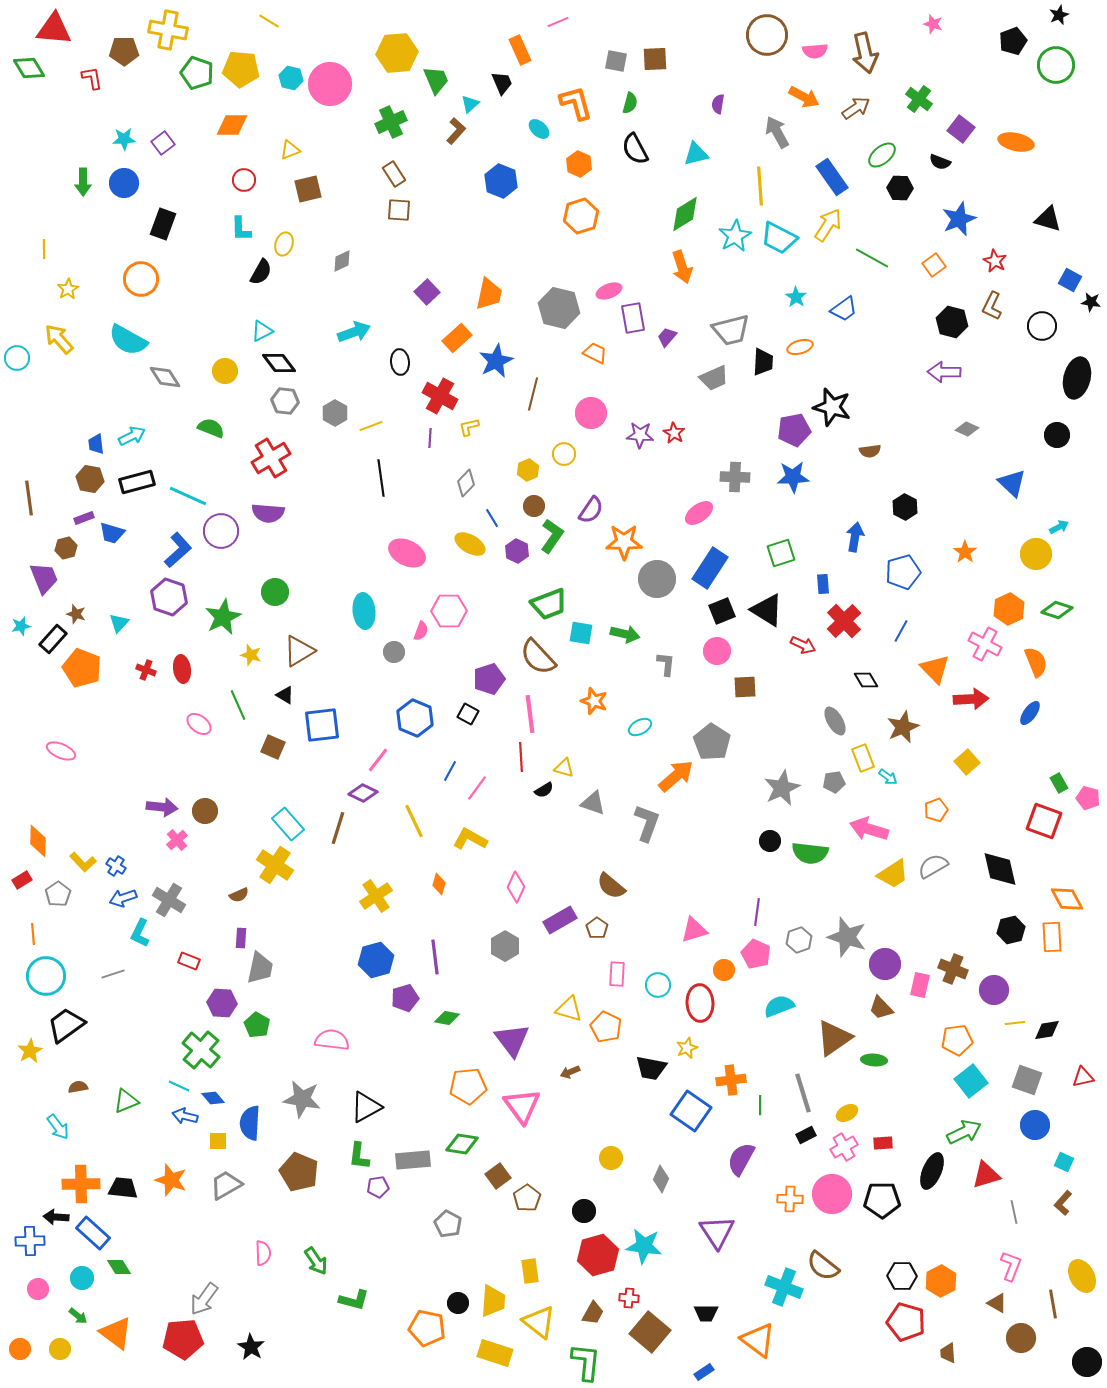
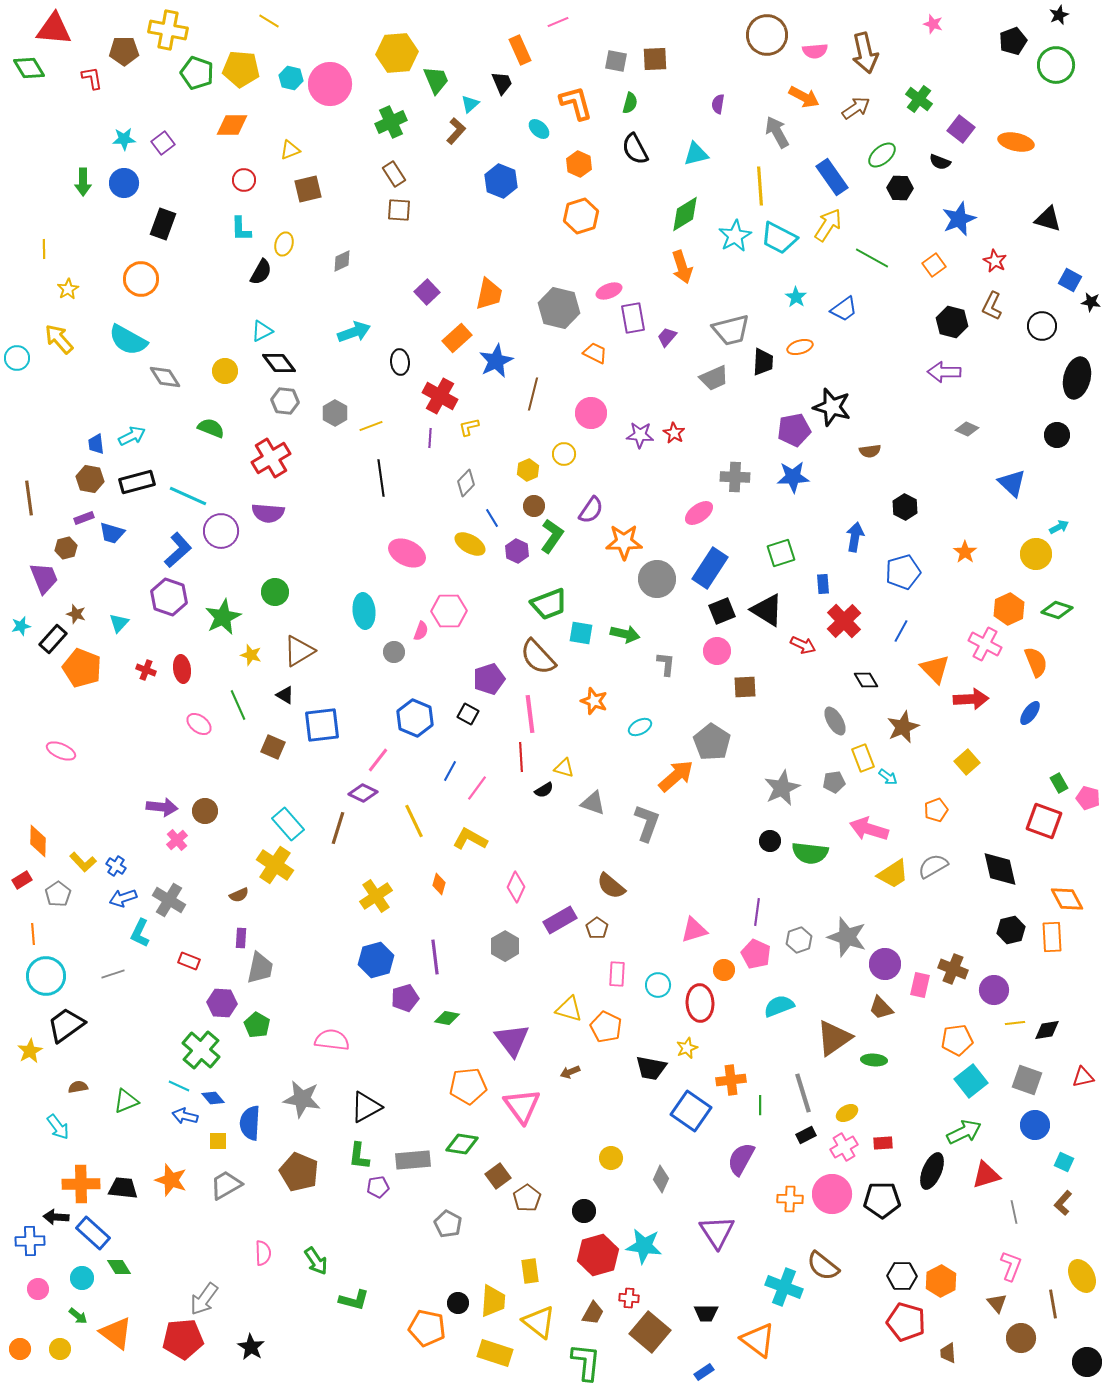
brown triangle at (997, 1303): rotated 20 degrees clockwise
